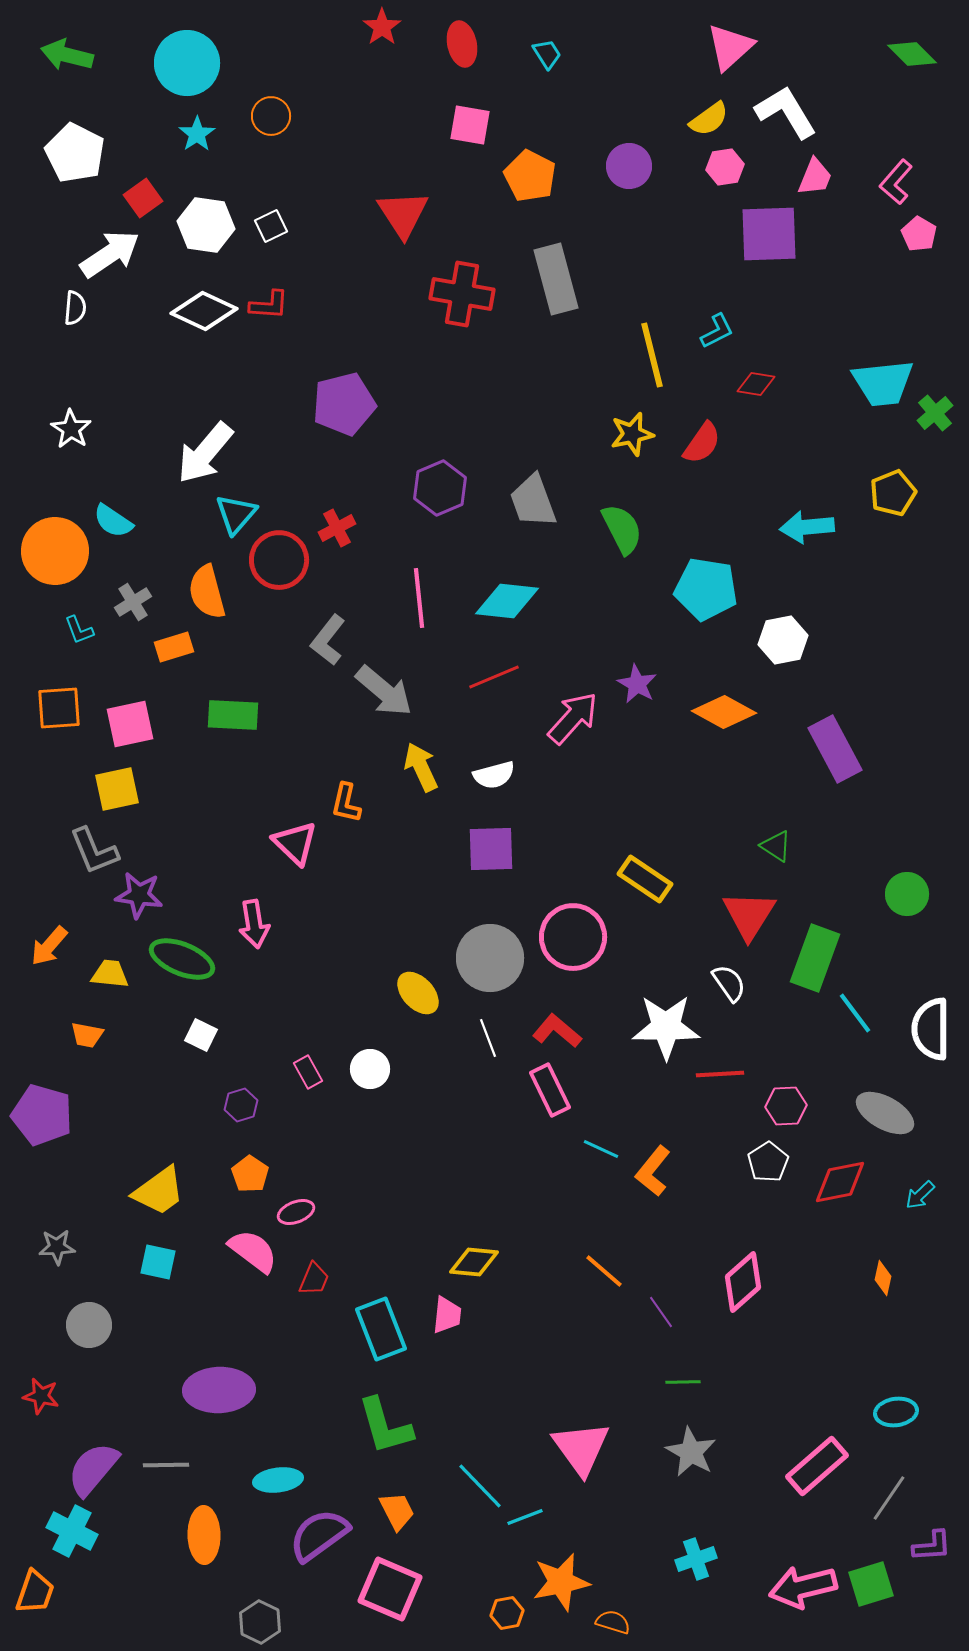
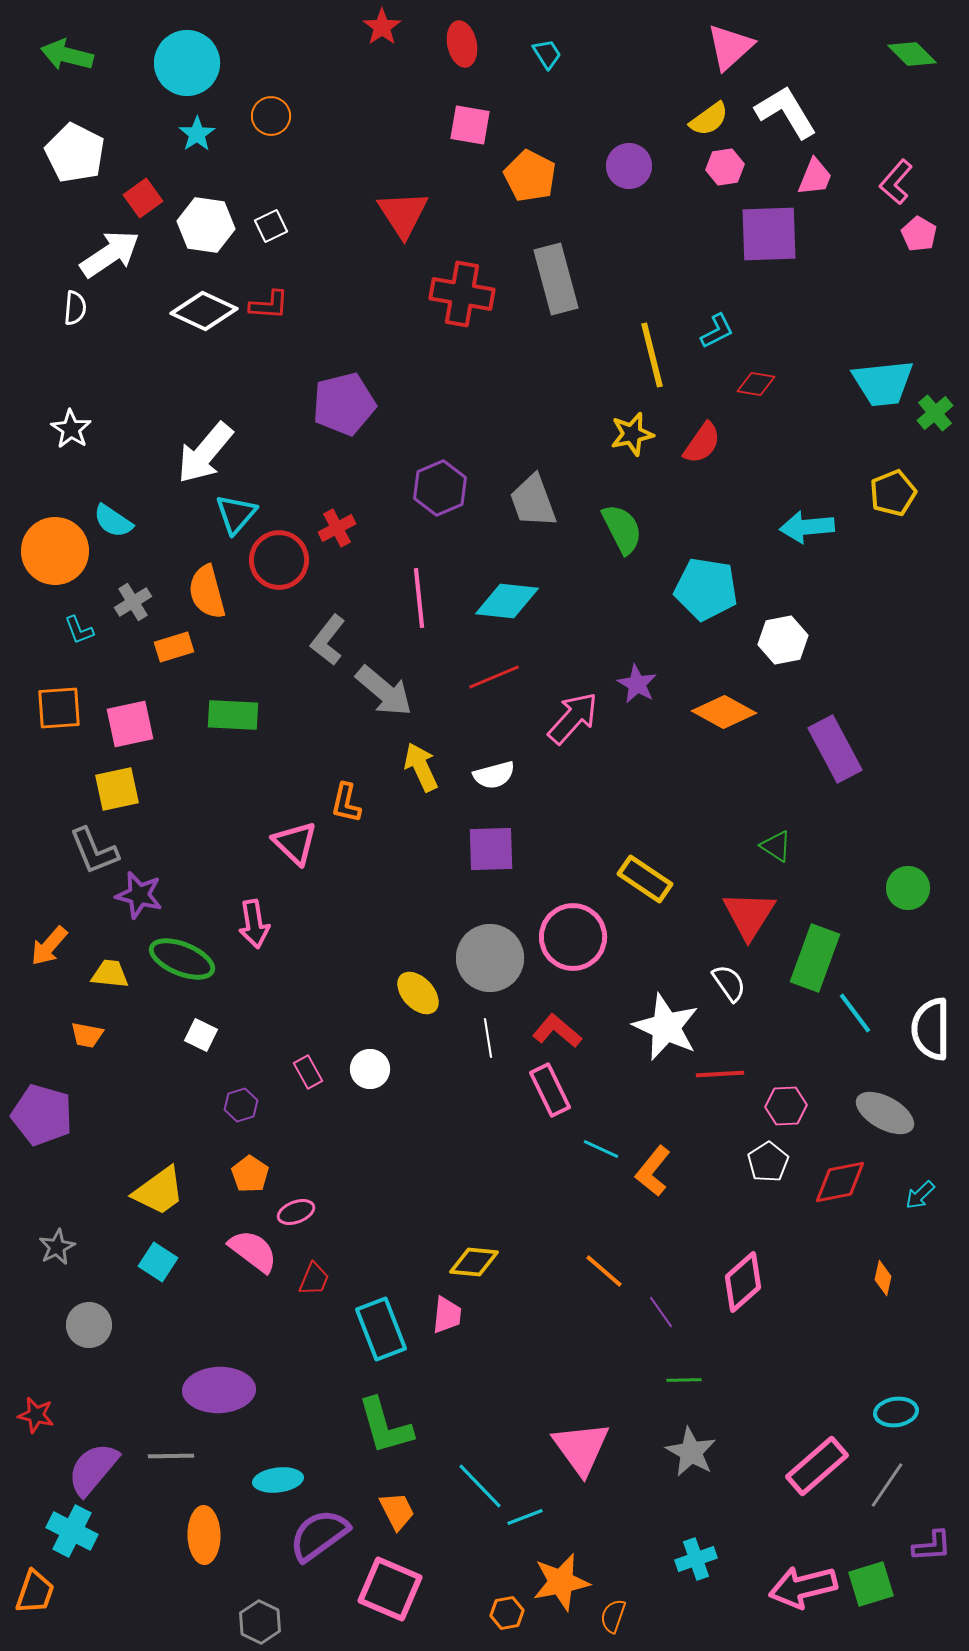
green circle at (907, 894): moved 1 px right, 6 px up
purple star at (139, 895): rotated 6 degrees clockwise
white star at (666, 1027): rotated 24 degrees clockwise
white line at (488, 1038): rotated 12 degrees clockwise
gray star at (57, 1247): rotated 24 degrees counterclockwise
cyan square at (158, 1262): rotated 21 degrees clockwise
green line at (683, 1382): moved 1 px right, 2 px up
red star at (41, 1396): moved 5 px left, 19 px down
gray line at (166, 1465): moved 5 px right, 9 px up
gray line at (889, 1498): moved 2 px left, 13 px up
orange semicircle at (613, 1622): moved 6 px up; rotated 88 degrees counterclockwise
